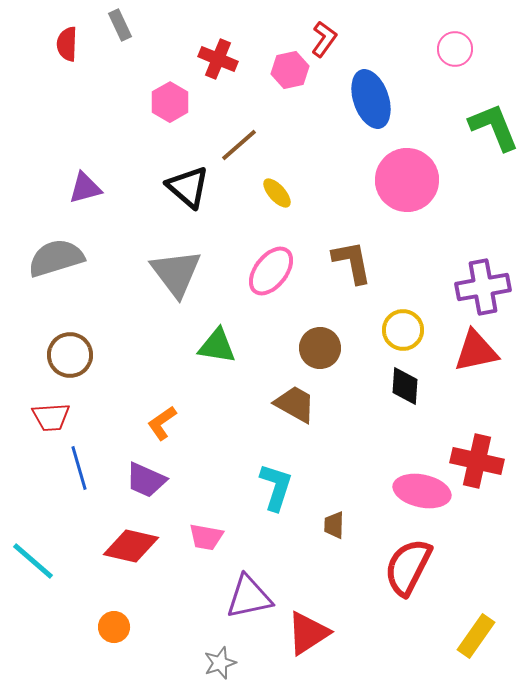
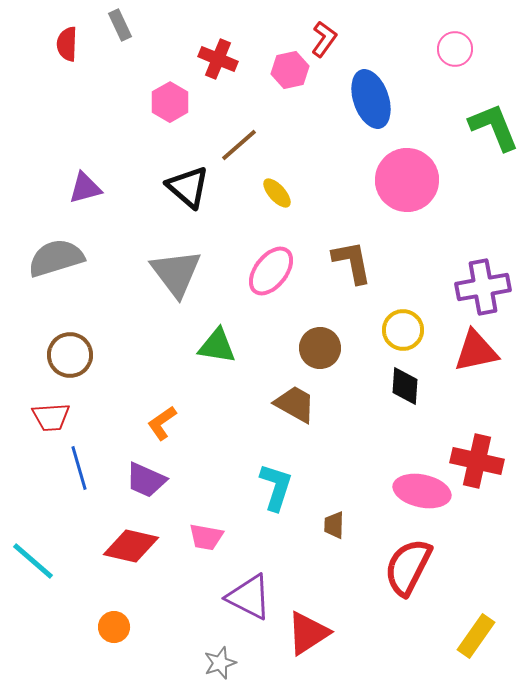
purple triangle at (249, 597): rotated 39 degrees clockwise
